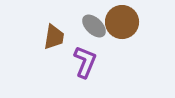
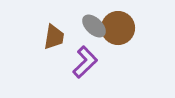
brown circle: moved 4 px left, 6 px down
purple L-shape: rotated 24 degrees clockwise
